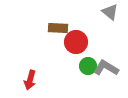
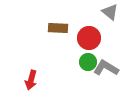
red circle: moved 13 px right, 4 px up
green circle: moved 4 px up
red arrow: moved 1 px right
